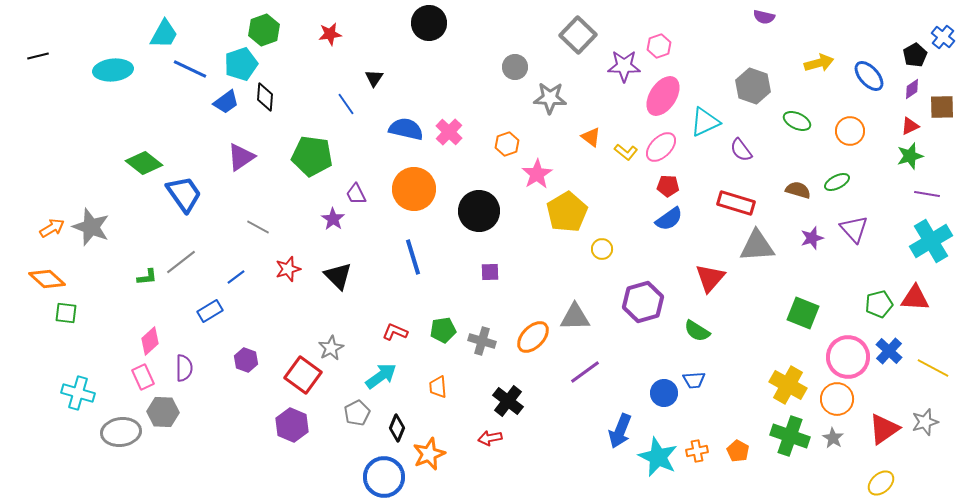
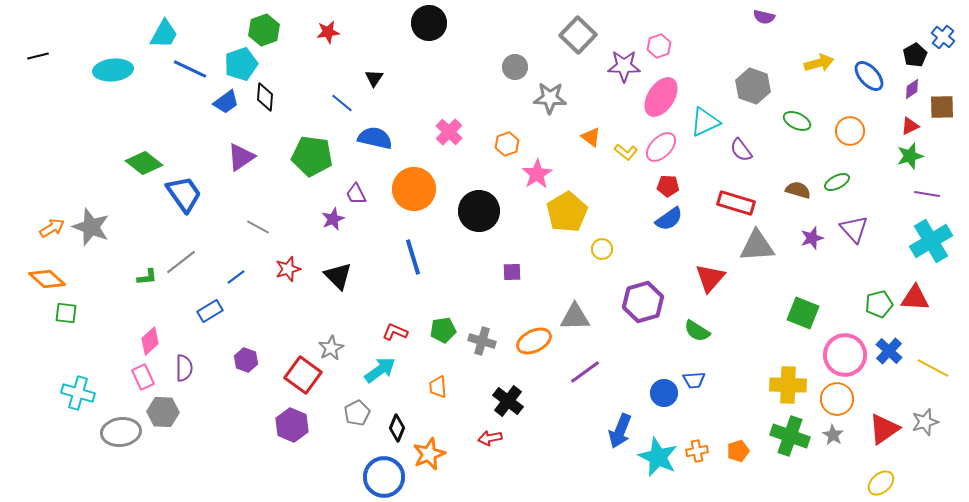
red star at (330, 34): moved 2 px left, 2 px up
pink ellipse at (663, 96): moved 2 px left, 1 px down
blue line at (346, 104): moved 4 px left, 1 px up; rotated 15 degrees counterclockwise
blue semicircle at (406, 129): moved 31 px left, 9 px down
purple star at (333, 219): rotated 15 degrees clockwise
purple square at (490, 272): moved 22 px right
orange ellipse at (533, 337): moved 1 px right, 4 px down; rotated 20 degrees clockwise
pink circle at (848, 357): moved 3 px left, 2 px up
cyan arrow at (381, 376): moved 1 px left, 6 px up
yellow cross at (788, 385): rotated 27 degrees counterclockwise
gray star at (833, 438): moved 3 px up
orange pentagon at (738, 451): rotated 25 degrees clockwise
